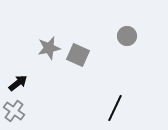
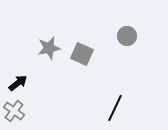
gray square: moved 4 px right, 1 px up
